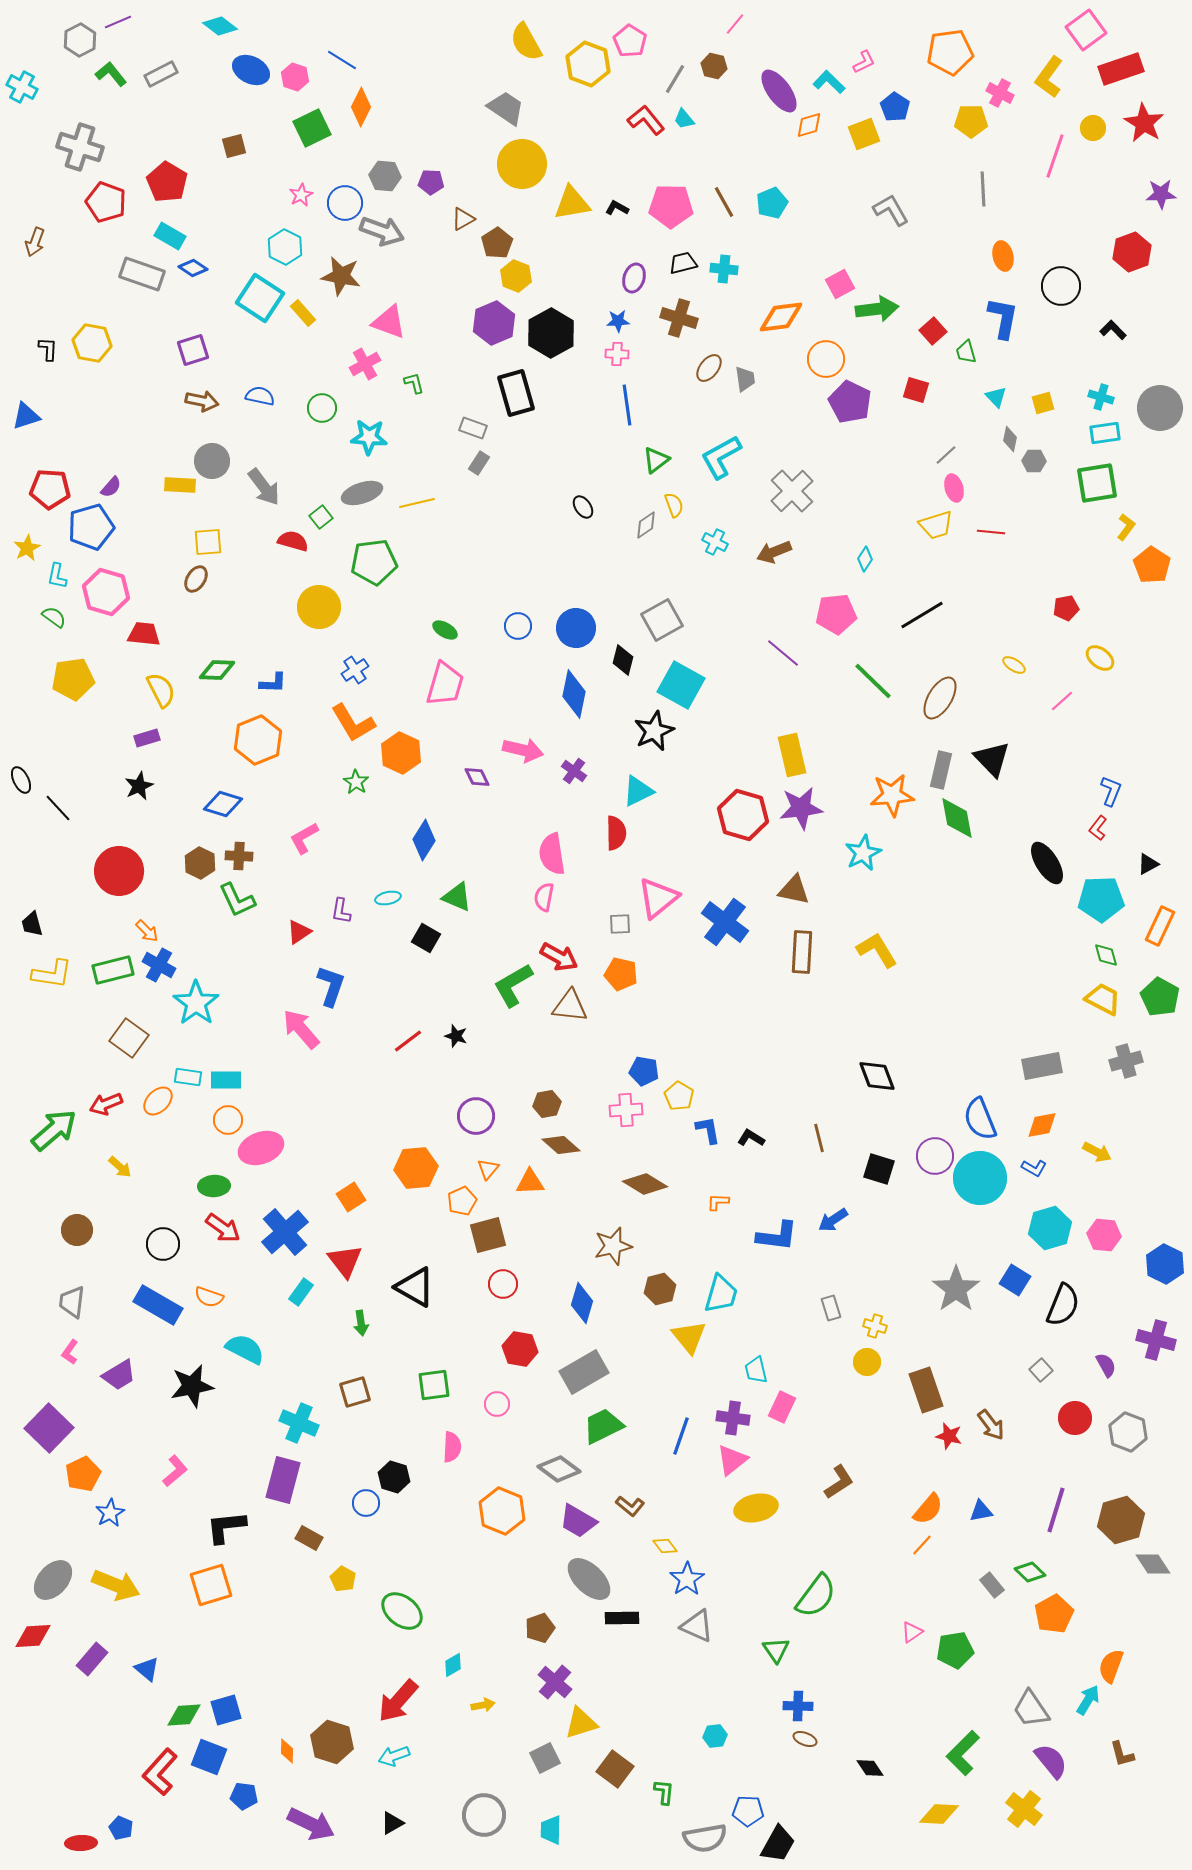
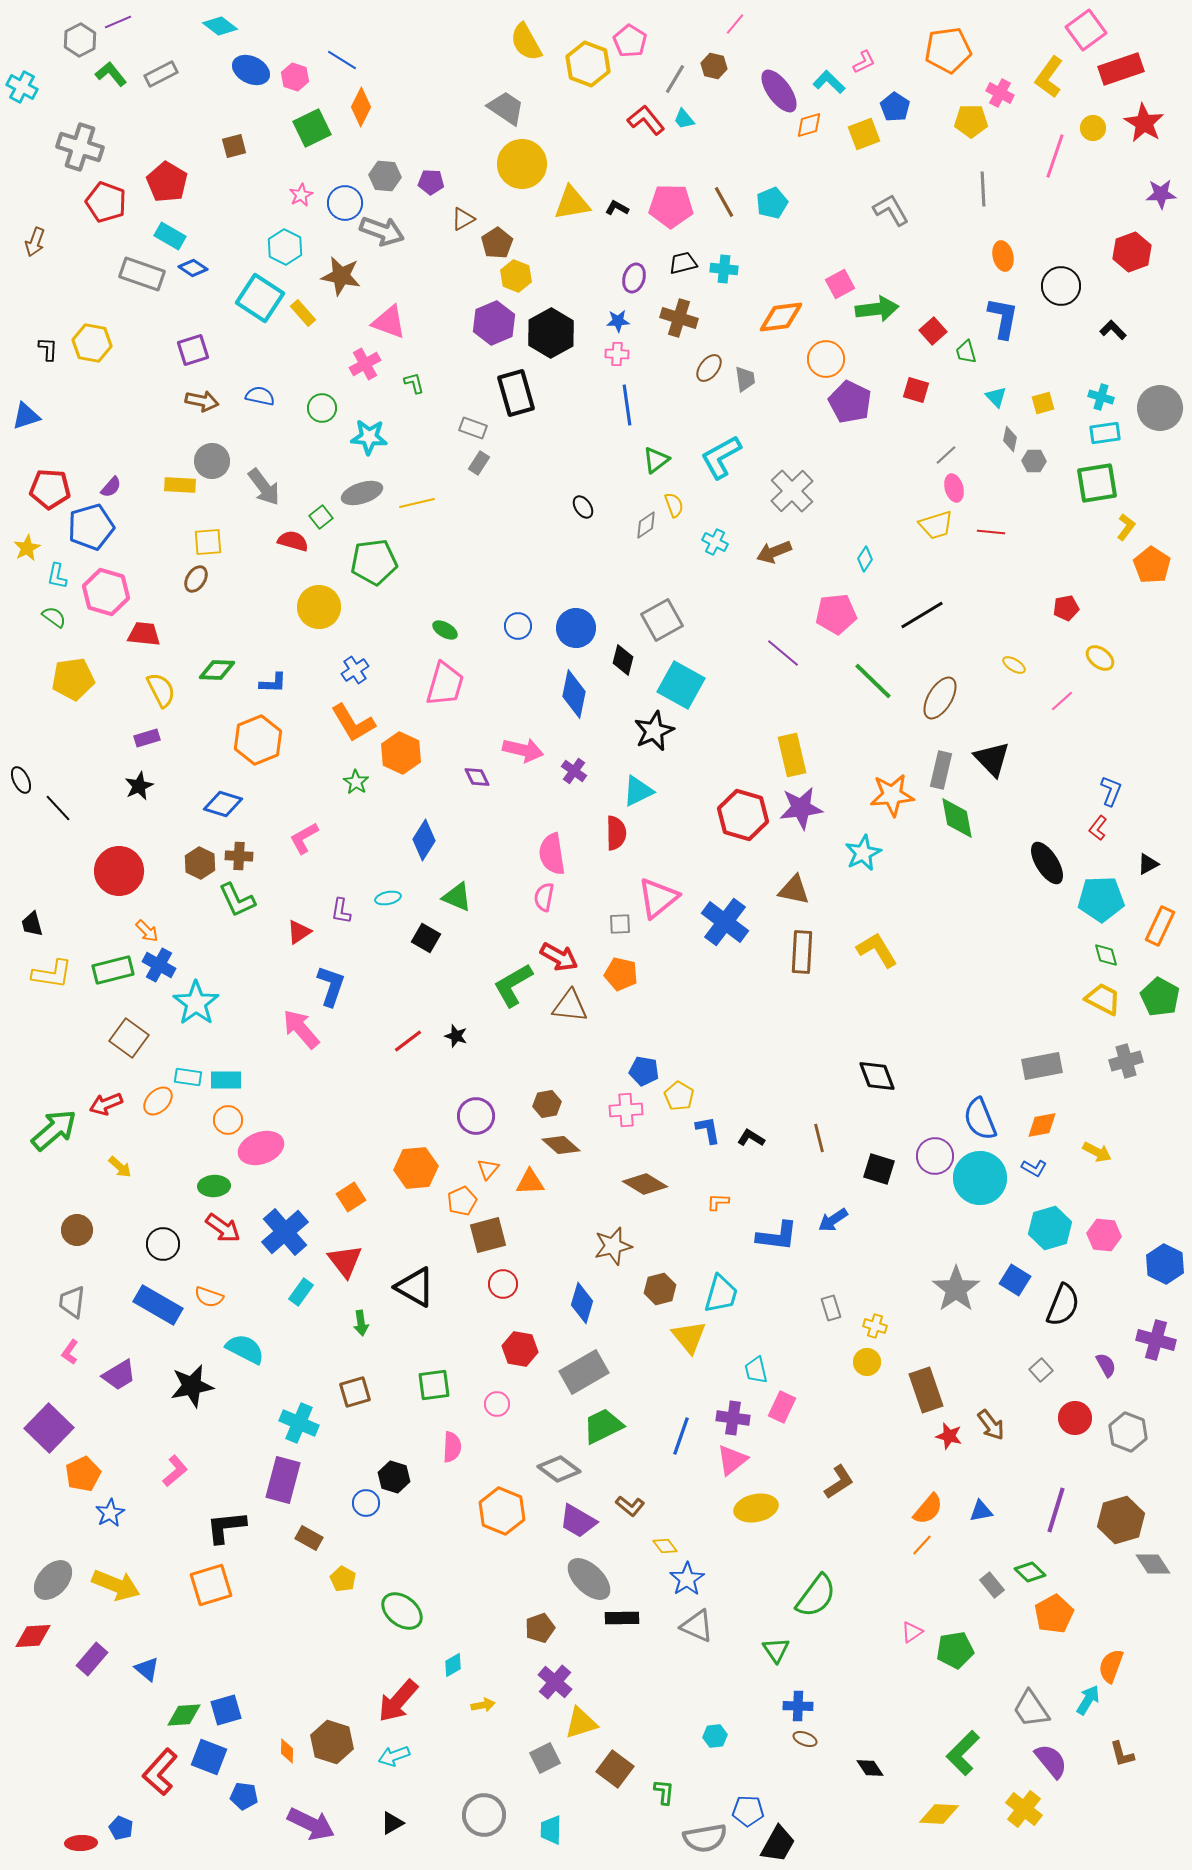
orange pentagon at (950, 52): moved 2 px left, 2 px up
